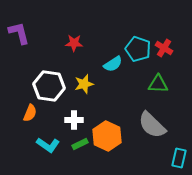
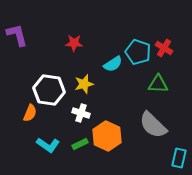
purple L-shape: moved 2 px left, 2 px down
cyan pentagon: moved 3 px down
white hexagon: moved 4 px down
white cross: moved 7 px right, 7 px up; rotated 18 degrees clockwise
gray semicircle: moved 1 px right
